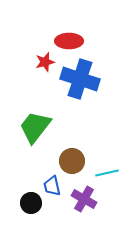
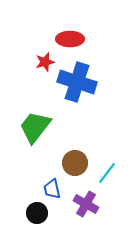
red ellipse: moved 1 px right, 2 px up
blue cross: moved 3 px left, 3 px down
brown circle: moved 3 px right, 2 px down
cyan line: rotated 40 degrees counterclockwise
blue trapezoid: moved 3 px down
purple cross: moved 2 px right, 5 px down
black circle: moved 6 px right, 10 px down
